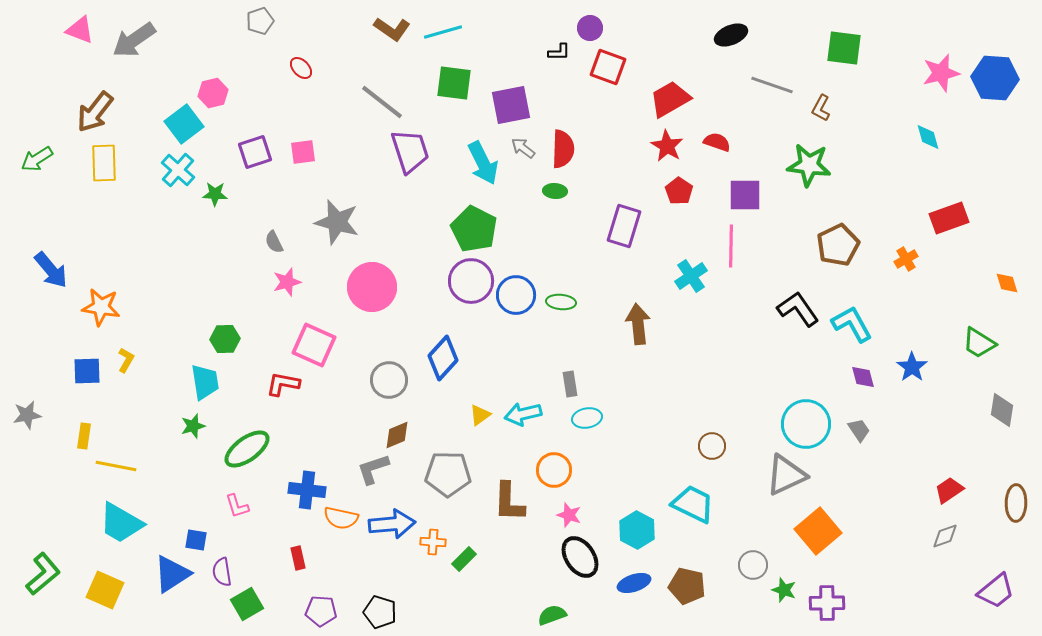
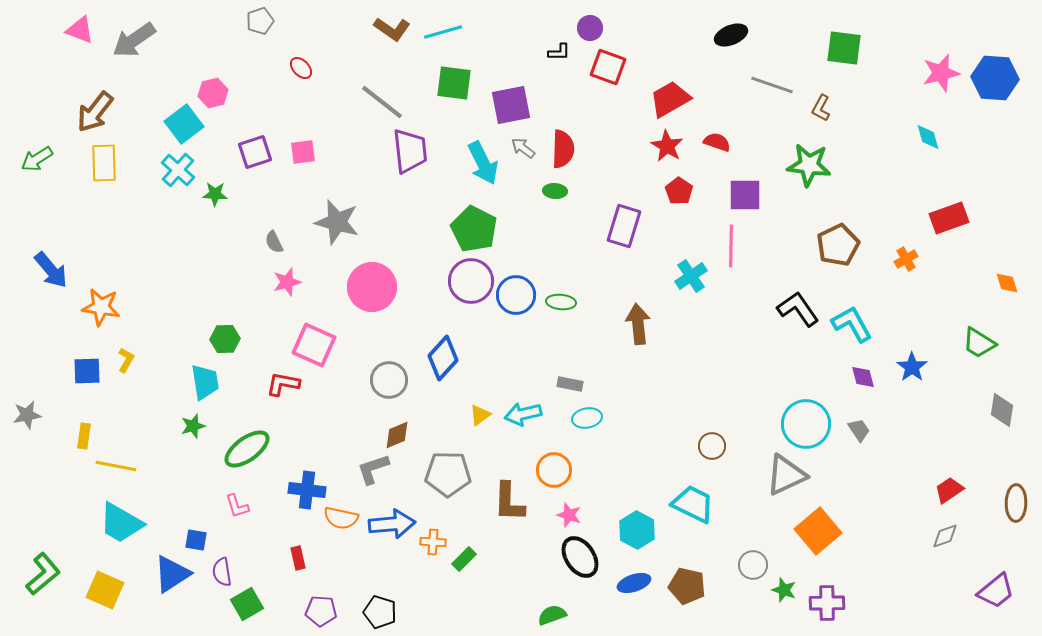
purple trapezoid at (410, 151): rotated 12 degrees clockwise
gray rectangle at (570, 384): rotated 70 degrees counterclockwise
